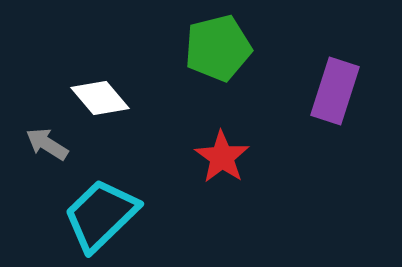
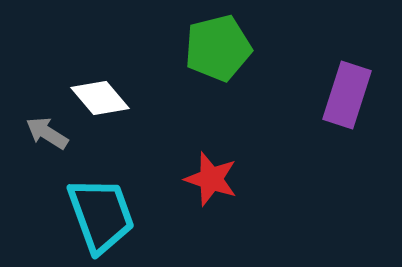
purple rectangle: moved 12 px right, 4 px down
gray arrow: moved 11 px up
red star: moved 11 px left, 22 px down; rotated 16 degrees counterclockwise
cyan trapezoid: rotated 114 degrees clockwise
